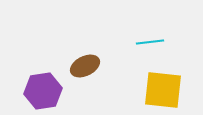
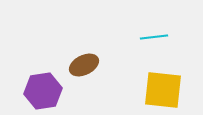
cyan line: moved 4 px right, 5 px up
brown ellipse: moved 1 px left, 1 px up
